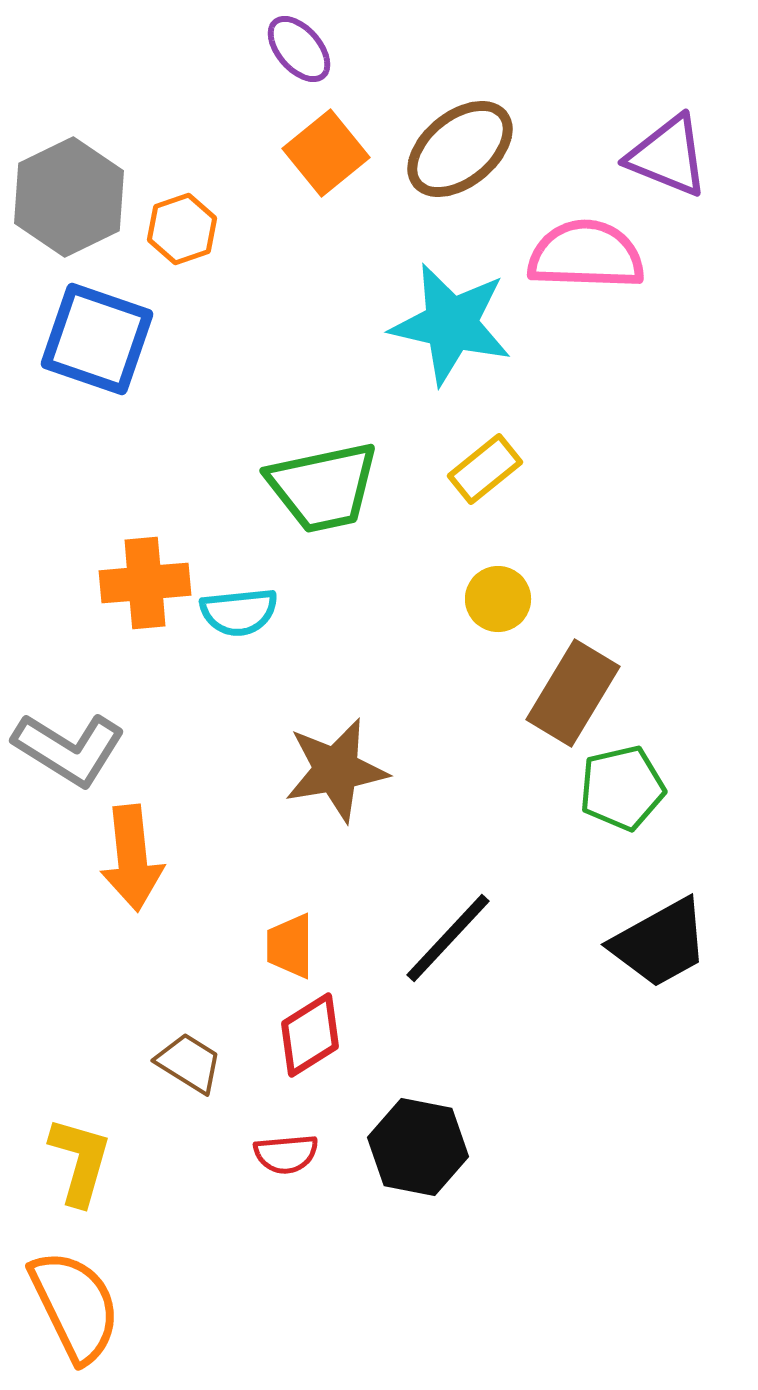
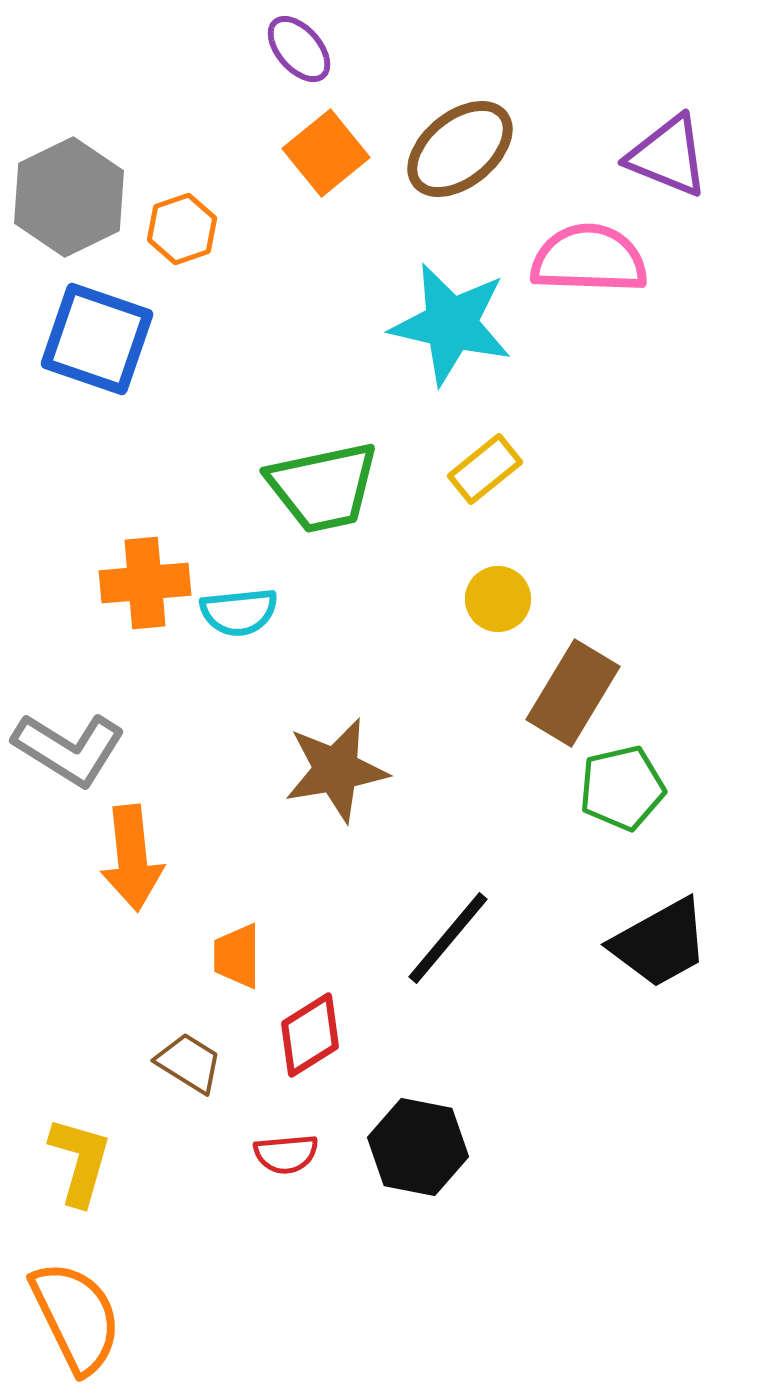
pink semicircle: moved 3 px right, 4 px down
black line: rotated 3 degrees counterclockwise
orange trapezoid: moved 53 px left, 10 px down
orange semicircle: moved 1 px right, 11 px down
